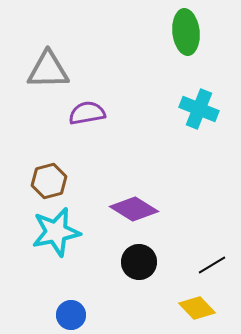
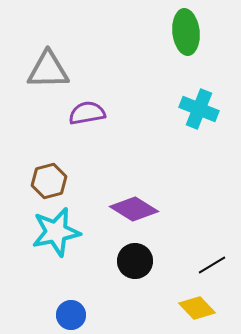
black circle: moved 4 px left, 1 px up
